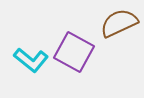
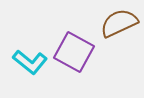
cyan L-shape: moved 1 px left, 2 px down
